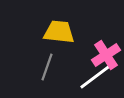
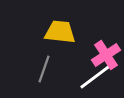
yellow trapezoid: moved 1 px right
gray line: moved 3 px left, 2 px down
